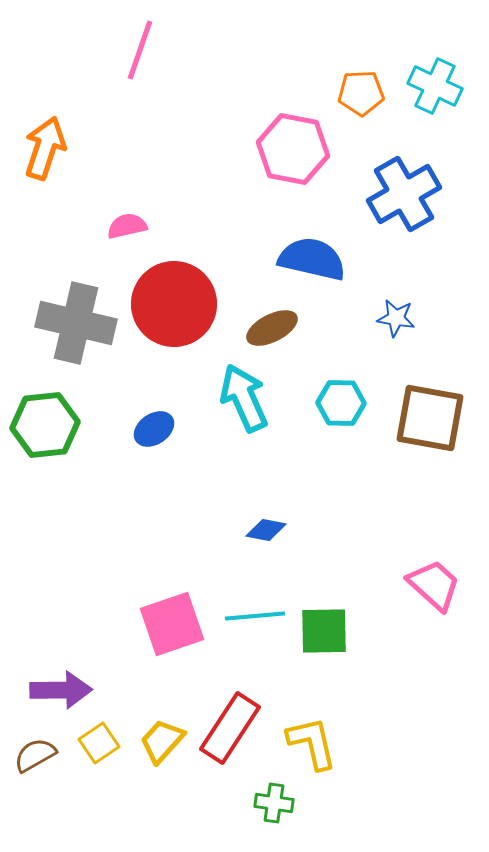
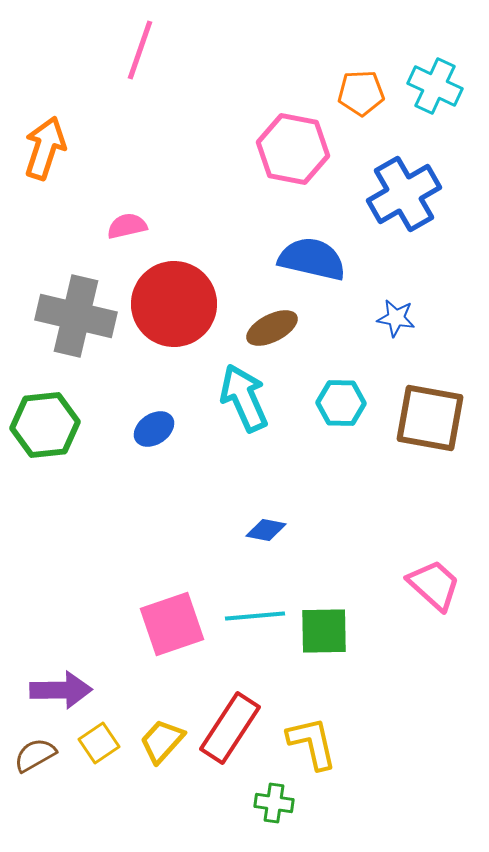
gray cross: moved 7 px up
